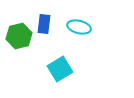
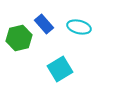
blue rectangle: rotated 48 degrees counterclockwise
green hexagon: moved 2 px down
